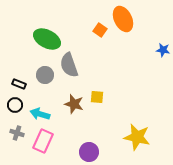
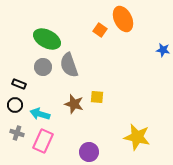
gray circle: moved 2 px left, 8 px up
